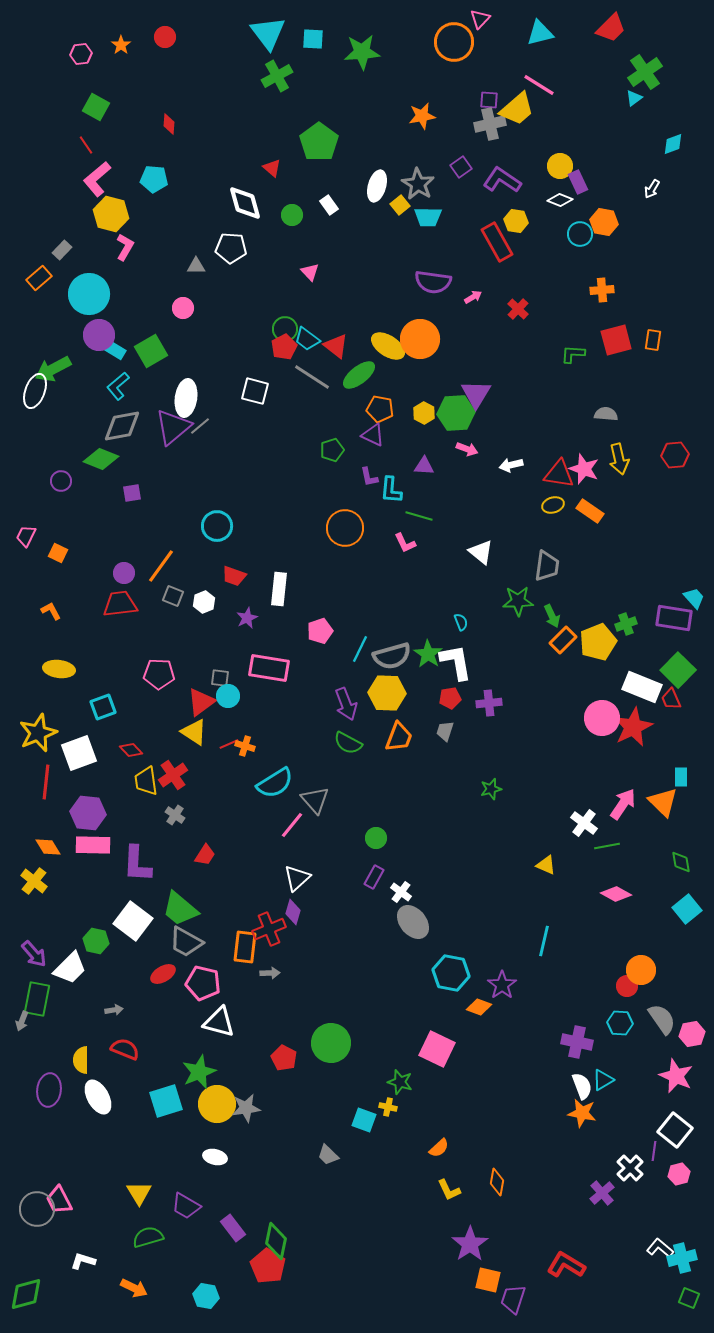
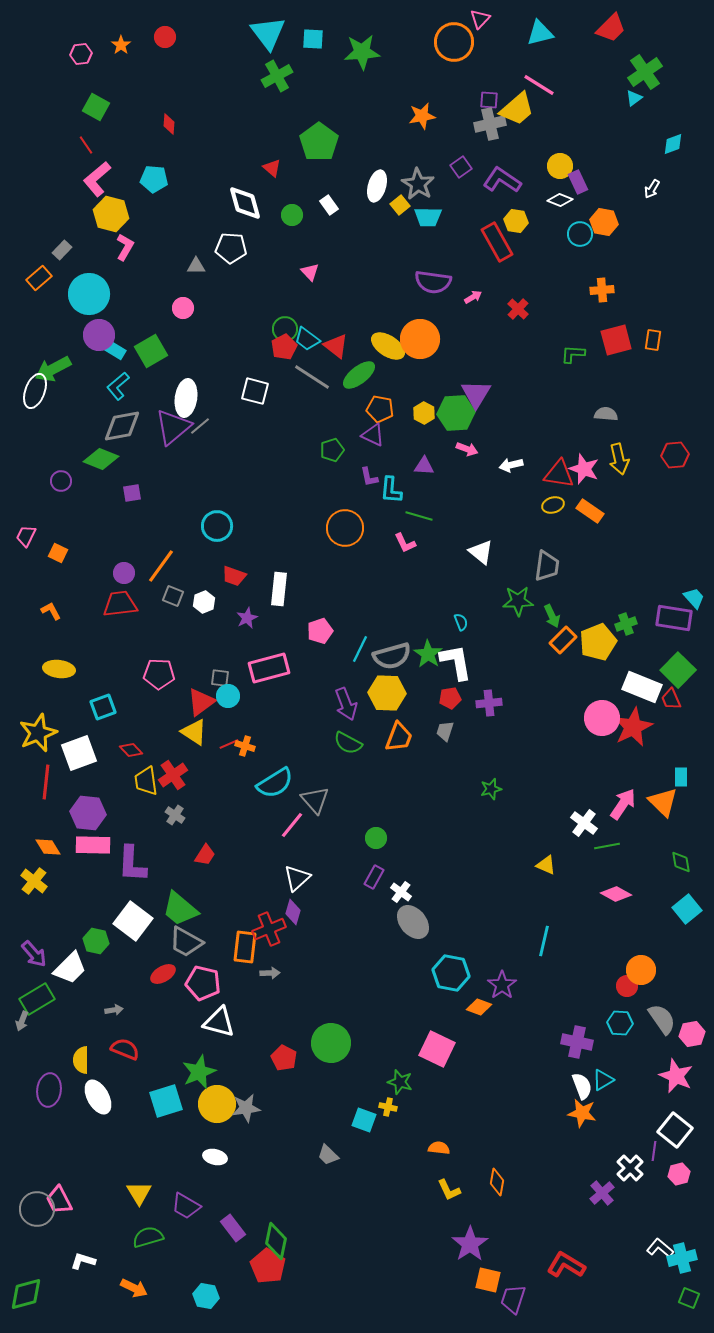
pink rectangle at (269, 668): rotated 24 degrees counterclockwise
purple L-shape at (137, 864): moved 5 px left
green rectangle at (37, 999): rotated 48 degrees clockwise
orange semicircle at (439, 1148): rotated 130 degrees counterclockwise
